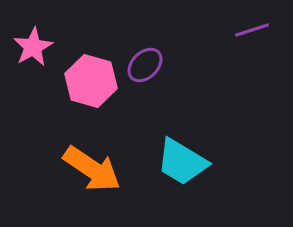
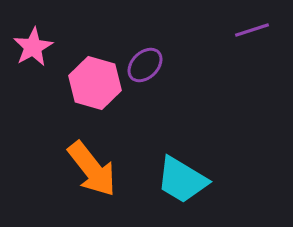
pink hexagon: moved 4 px right, 2 px down
cyan trapezoid: moved 18 px down
orange arrow: rotated 18 degrees clockwise
